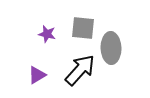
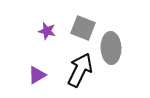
gray square: rotated 15 degrees clockwise
purple star: moved 3 px up
black arrow: rotated 16 degrees counterclockwise
